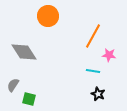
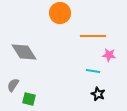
orange circle: moved 12 px right, 3 px up
orange line: rotated 60 degrees clockwise
